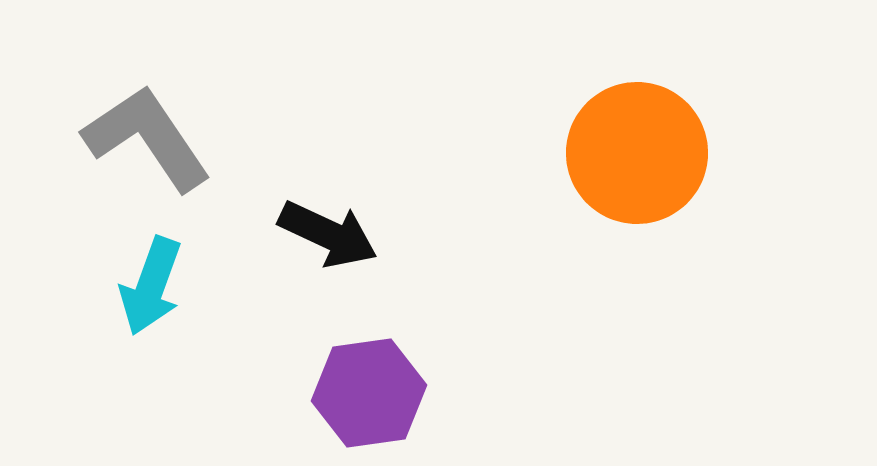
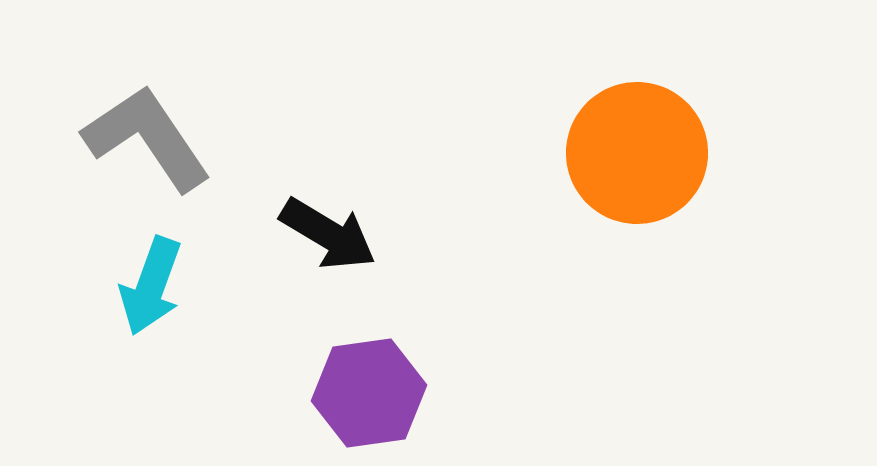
black arrow: rotated 6 degrees clockwise
